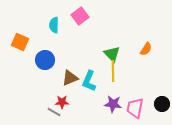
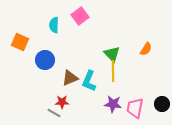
gray line: moved 1 px down
